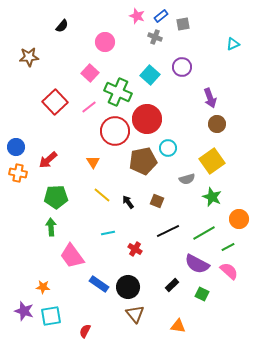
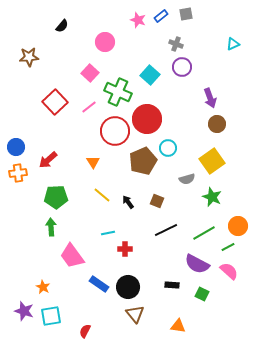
pink star at (137, 16): moved 1 px right, 4 px down
gray square at (183, 24): moved 3 px right, 10 px up
gray cross at (155, 37): moved 21 px right, 7 px down
brown pentagon at (143, 161): rotated 12 degrees counterclockwise
orange cross at (18, 173): rotated 18 degrees counterclockwise
orange circle at (239, 219): moved 1 px left, 7 px down
black line at (168, 231): moved 2 px left, 1 px up
red cross at (135, 249): moved 10 px left; rotated 32 degrees counterclockwise
black rectangle at (172, 285): rotated 48 degrees clockwise
orange star at (43, 287): rotated 24 degrees clockwise
